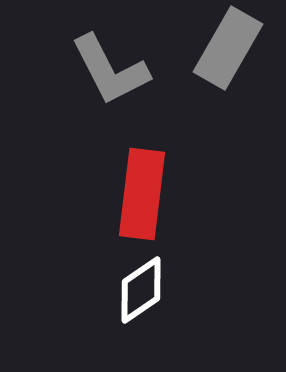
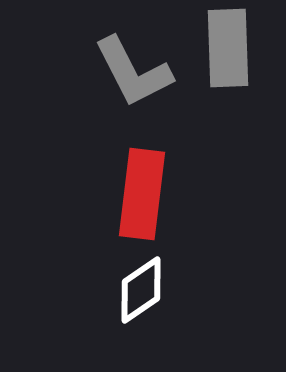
gray rectangle: rotated 32 degrees counterclockwise
gray L-shape: moved 23 px right, 2 px down
